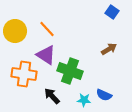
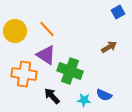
blue square: moved 6 px right; rotated 24 degrees clockwise
brown arrow: moved 2 px up
